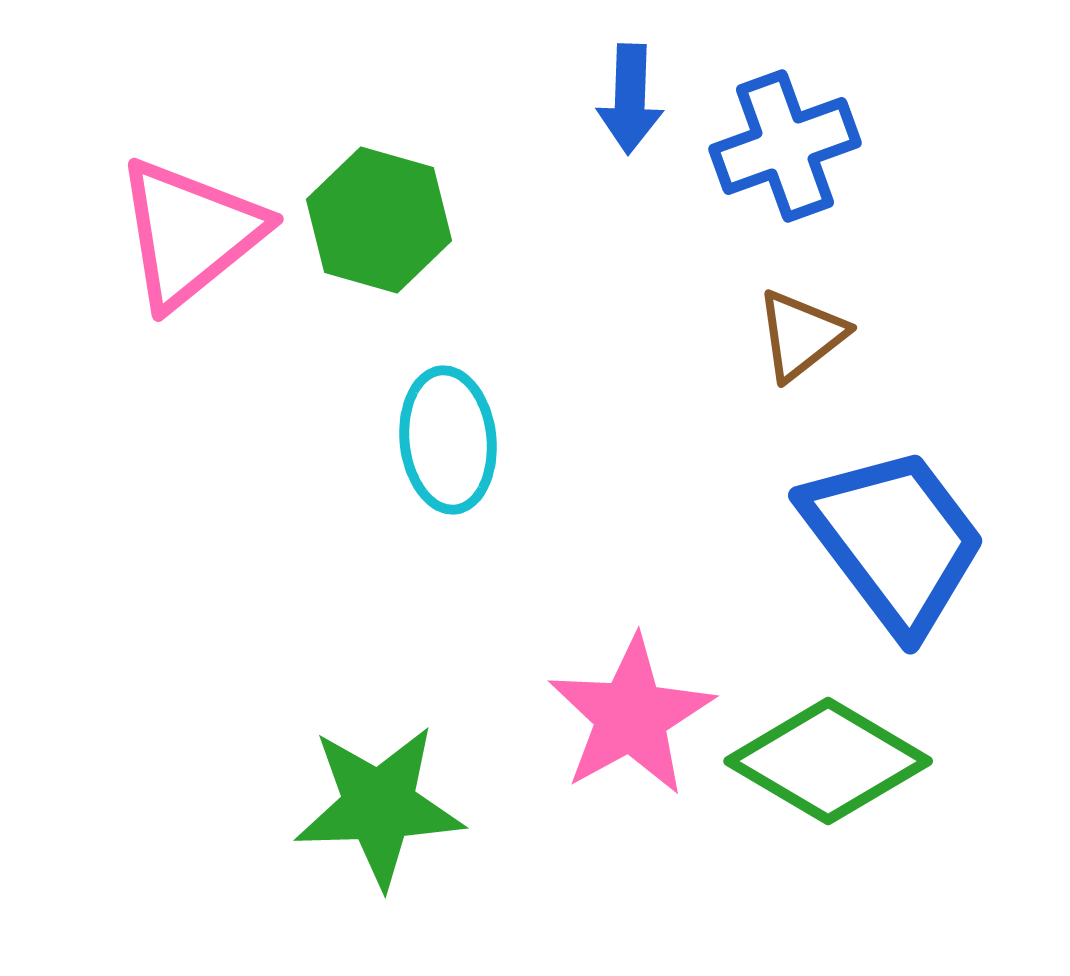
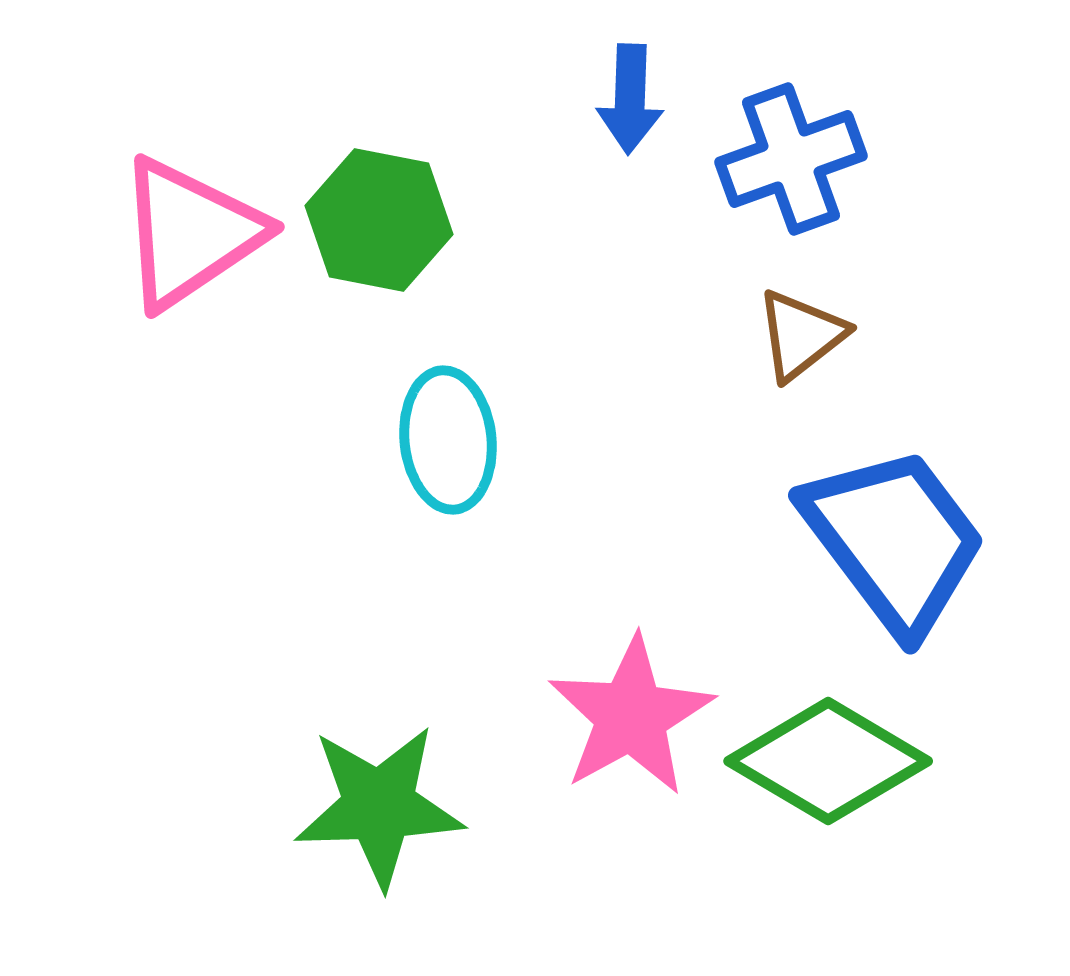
blue cross: moved 6 px right, 13 px down
green hexagon: rotated 5 degrees counterclockwise
pink triangle: rotated 5 degrees clockwise
